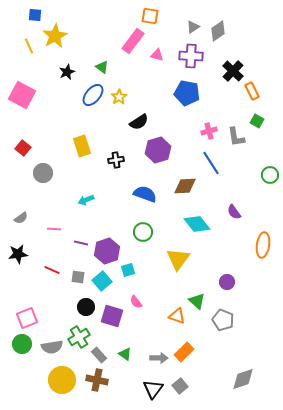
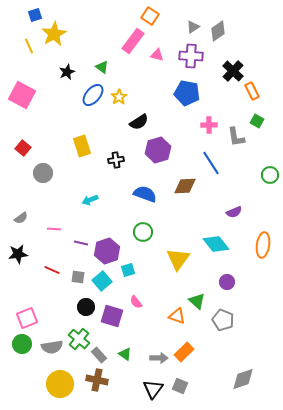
blue square at (35, 15): rotated 24 degrees counterclockwise
orange square at (150, 16): rotated 24 degrees clockwise
yellow star at (55, 36): moved 1 px left, 2 px up
pink cross at (209, 131): moved 6 px up; rotated 14 degrees clockwise
cyan arrow at (86, 200): moved 4 px right
purple semicircle at (234, 212): rotated 77 degrees counterclockwise
cyan diamond at (197, 224): moved 19 px right, 20 px down
green cross at (79, 337): moved 2 px down; rotated 20 degrees counterclockwise
yellow circle at (62, 380): moved 2 px left, 4 px down
gray square at (180, 386): rotated 28 degrees counterclockwise
